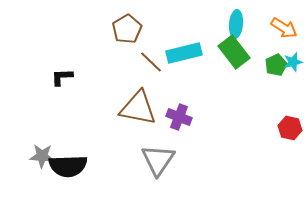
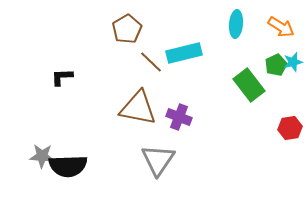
orange arrow: moved 3 px left, 1 px up
green rectangle: moved 15 px right, 33 px down
red hexagon: rotated 20 degrees counterclockwise
